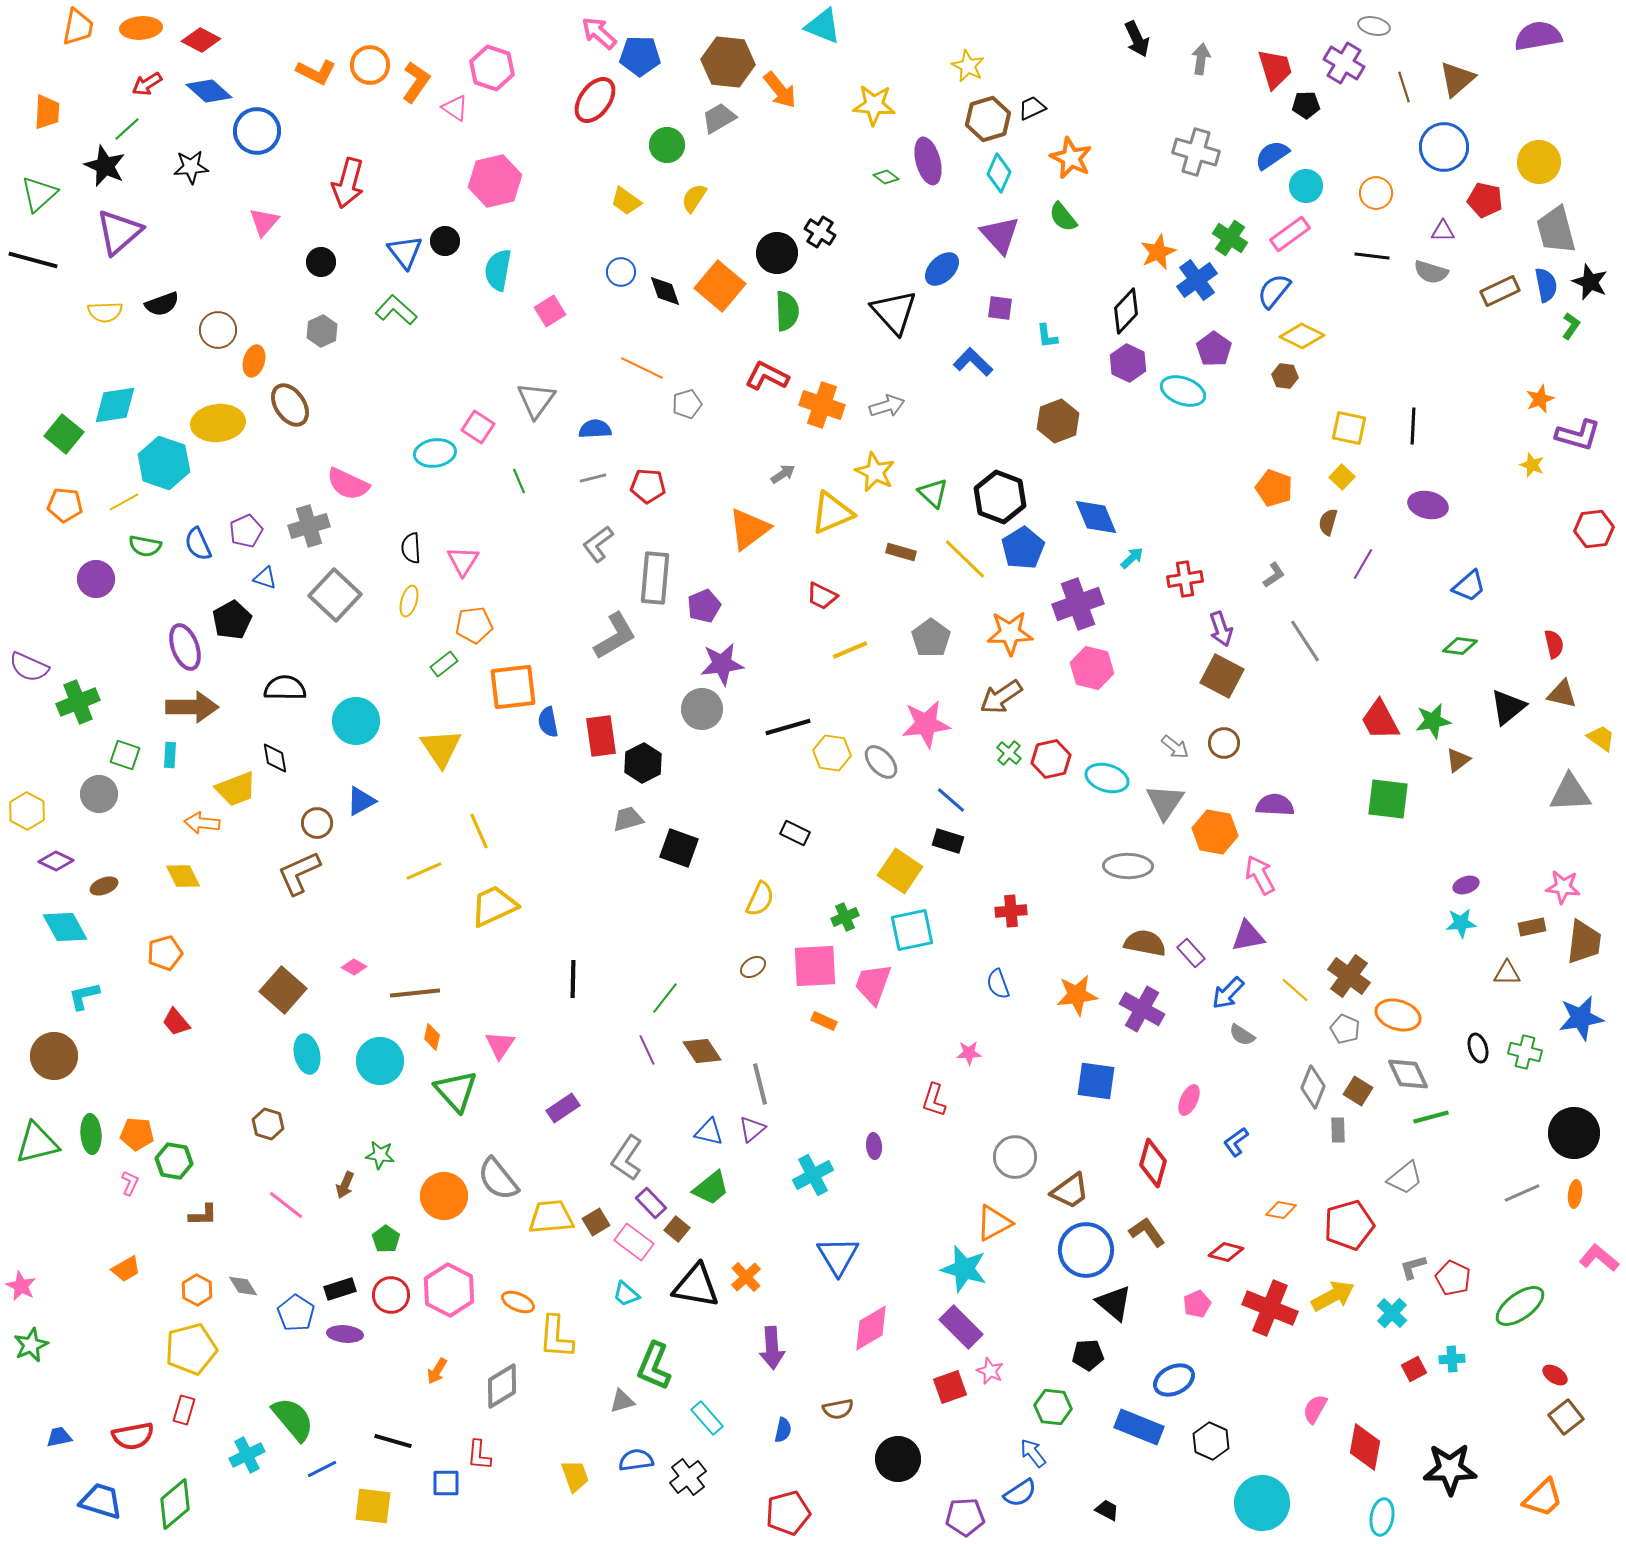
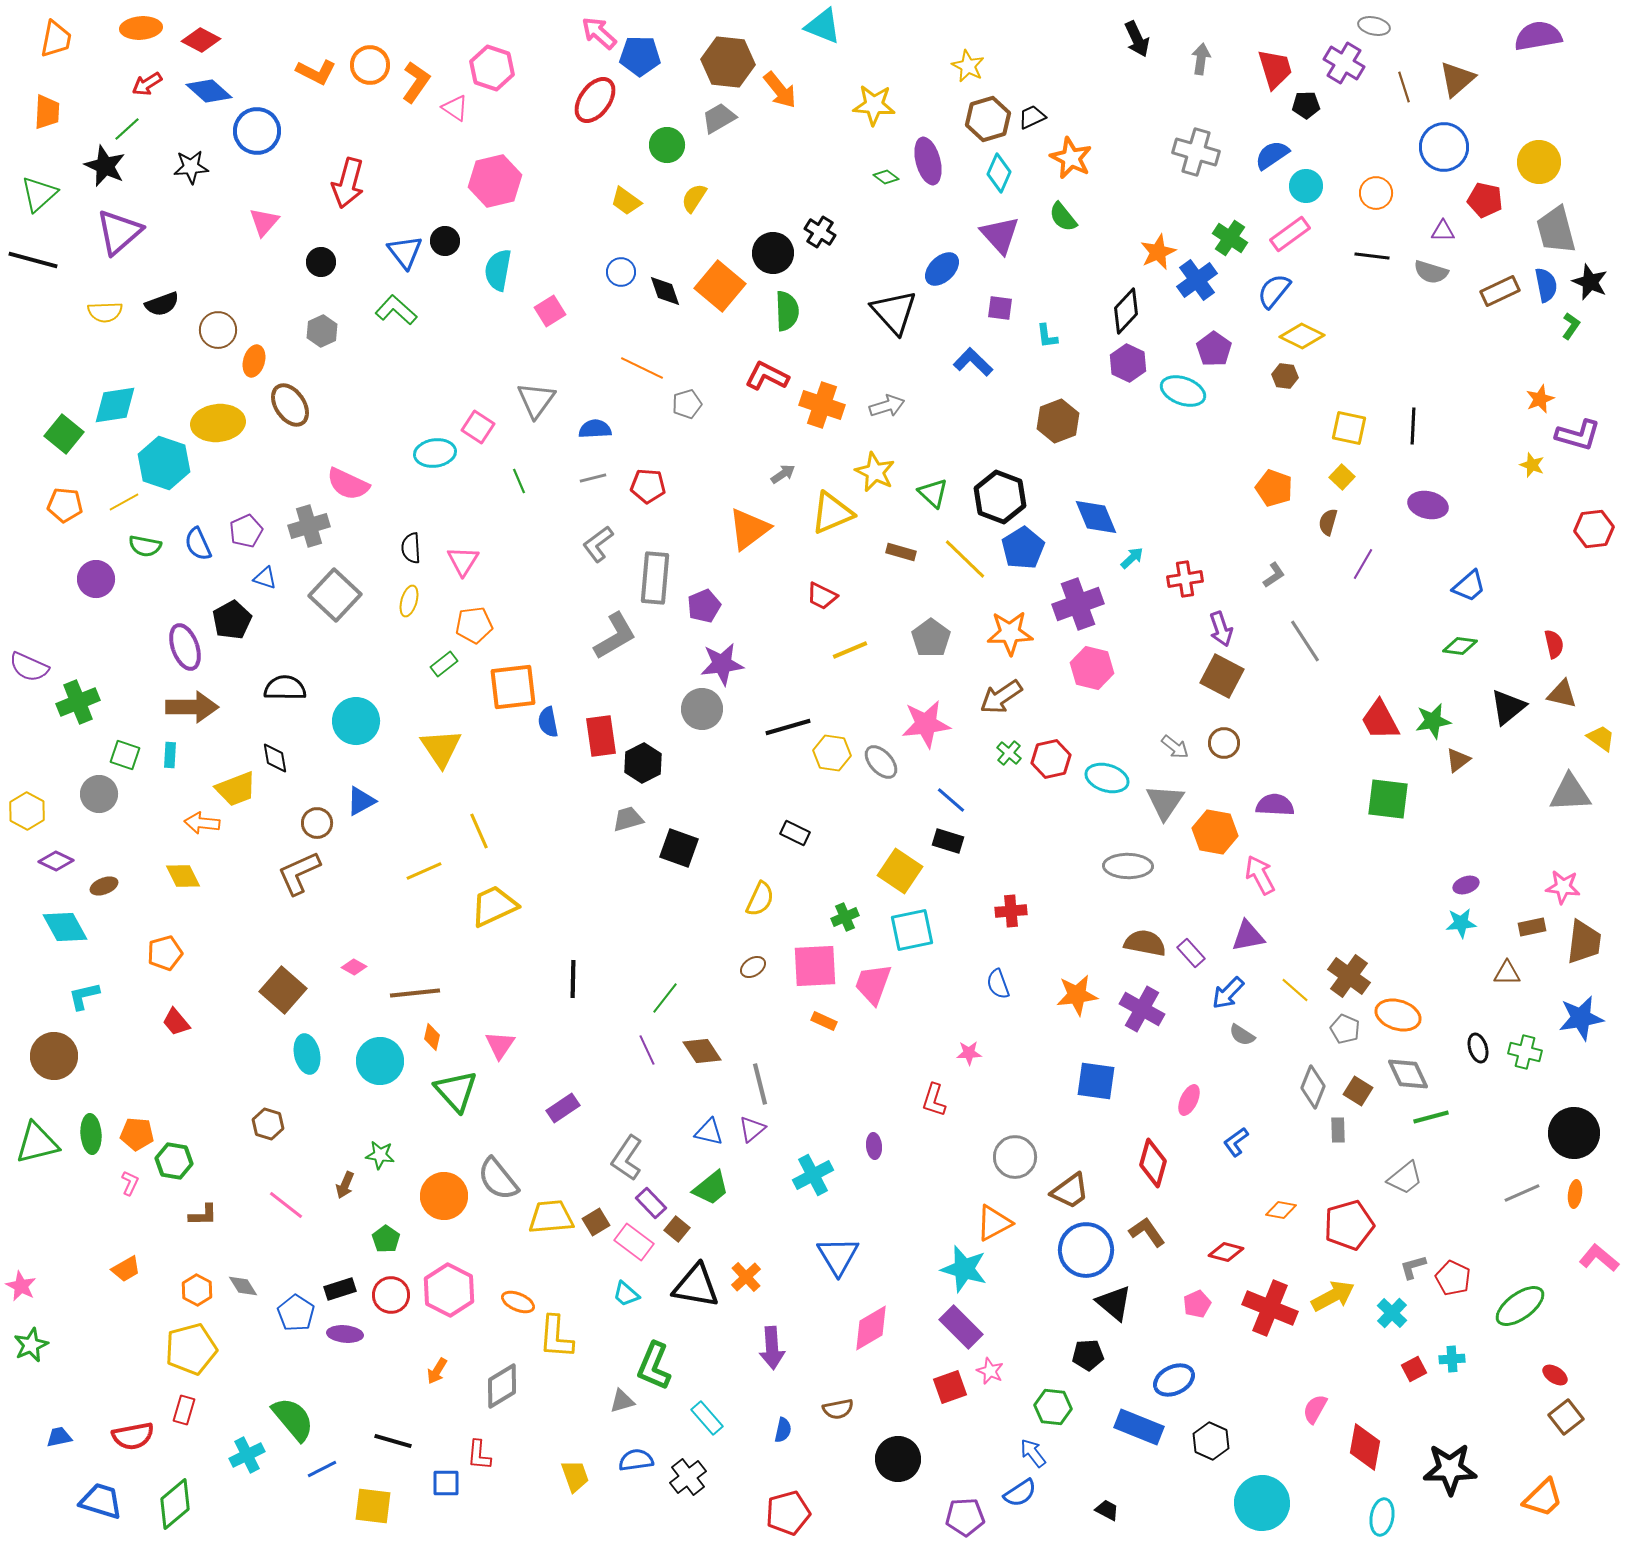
orange trapezoid at (78, 27): moved 22 px left, 12 px down
black trapezoid at (1032, 108): moved 9 px down
black circle at (777, 253): moved 4 px left
